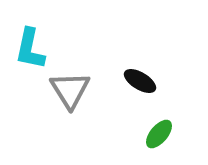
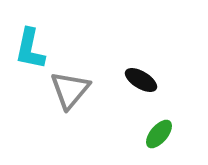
black ellipse: moved 1 px right, 1 px up
gray triangle: rotated 12 degrees clockwise
